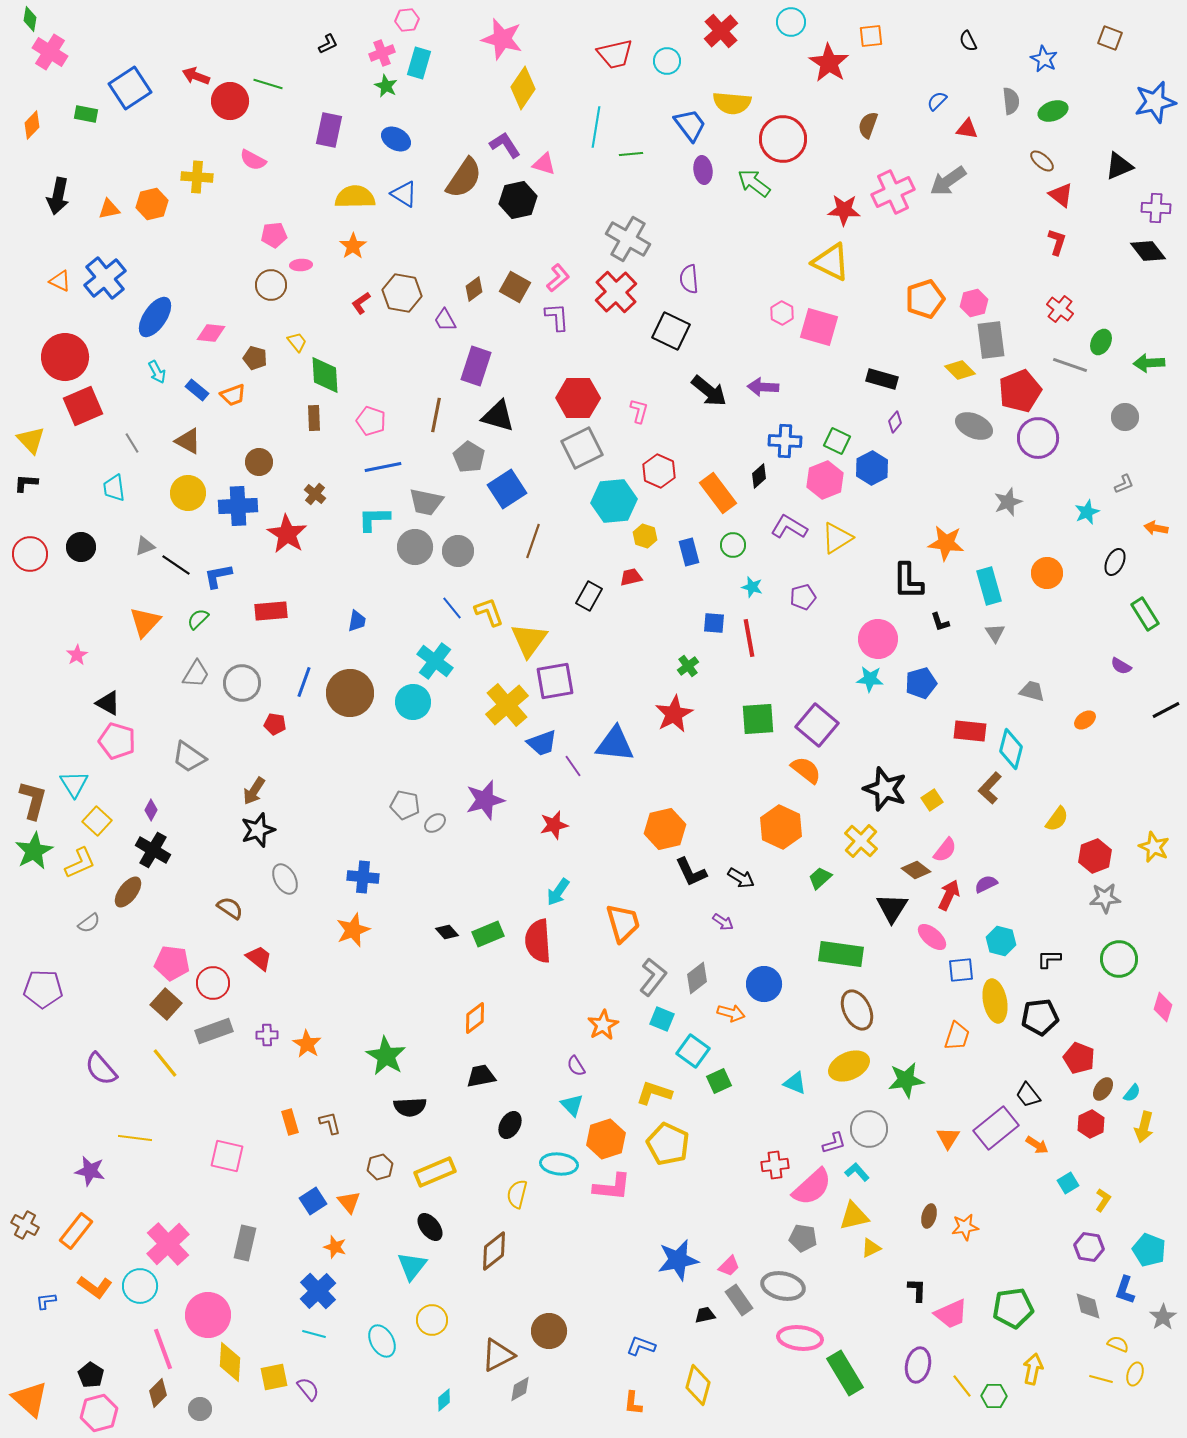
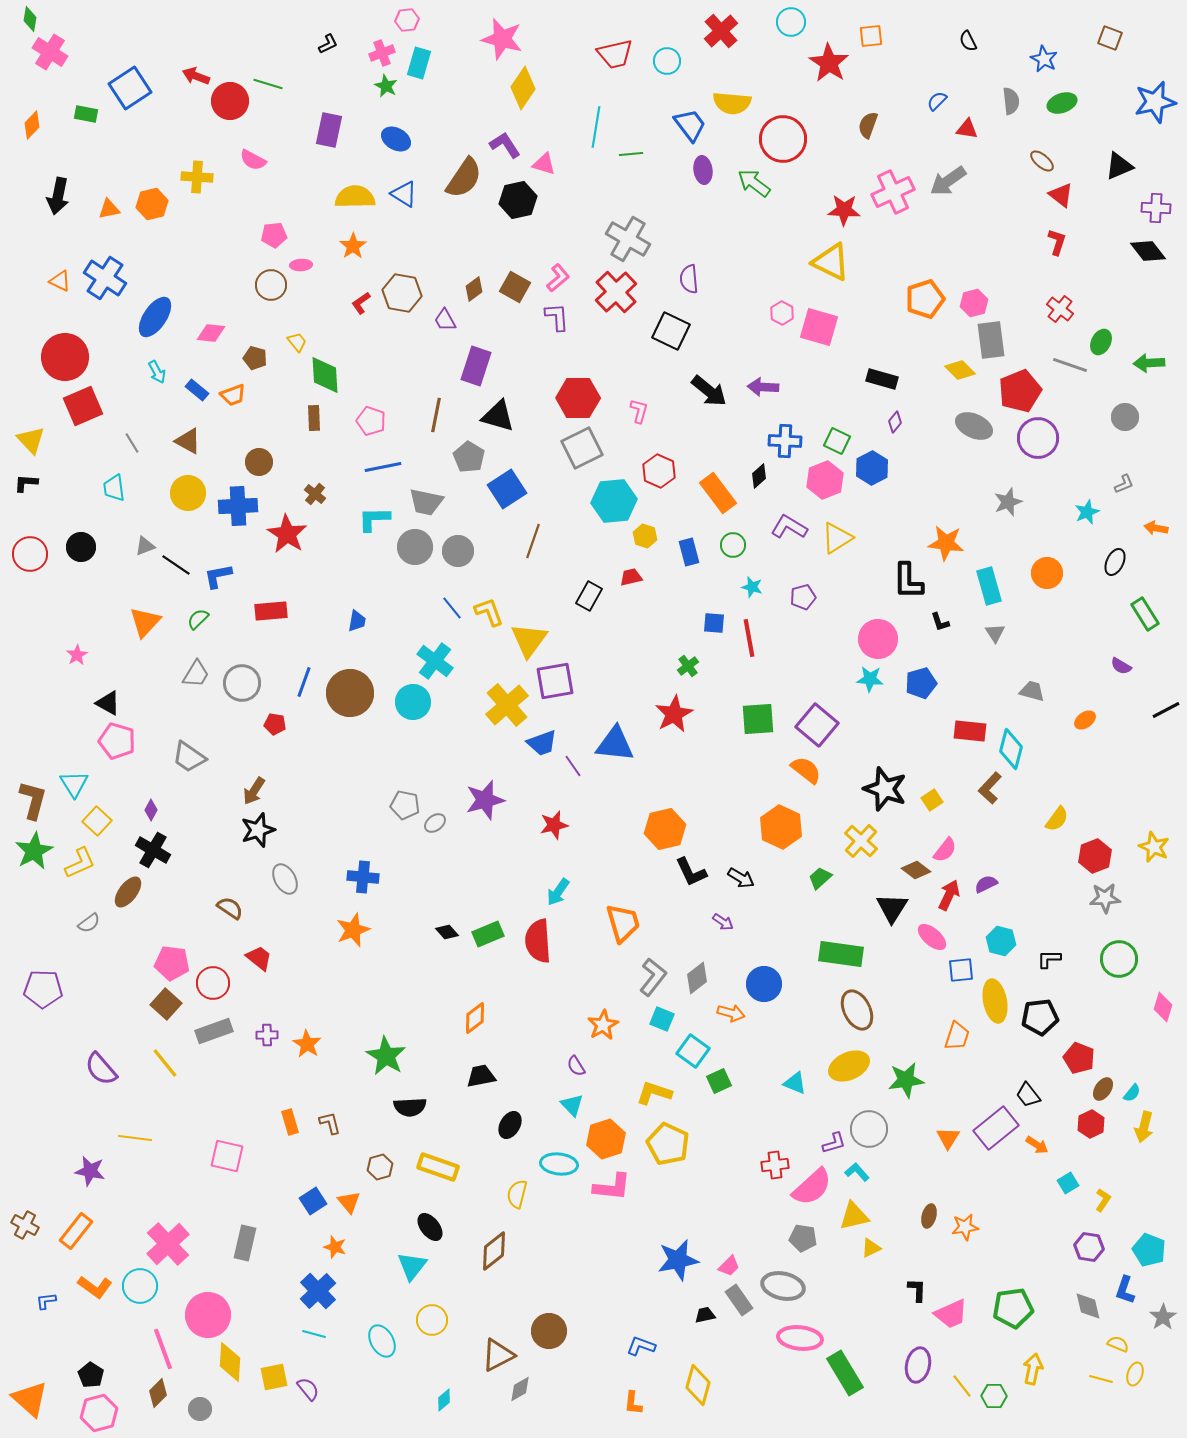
green ellipse at (1053, 111): moved 9 px right, 8 px up
blue cross at (105, 278): rotated 18 degrees counterclockwise
yellow rectangle at (435, 1172): moved 3 px right, 5 px up; rotated 42 degrees clockwise
